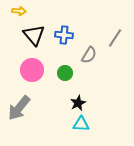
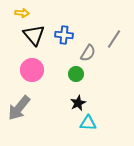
yellow arrow: moved 3 px right, 2 px down
gray line: moved 1 px left, 1 px down
gray semicircle: moved 1 px left, 2 px up
green circle: moved 11 px right, 1 px down
cyan triangle: moved 7 px right, 1 px up
